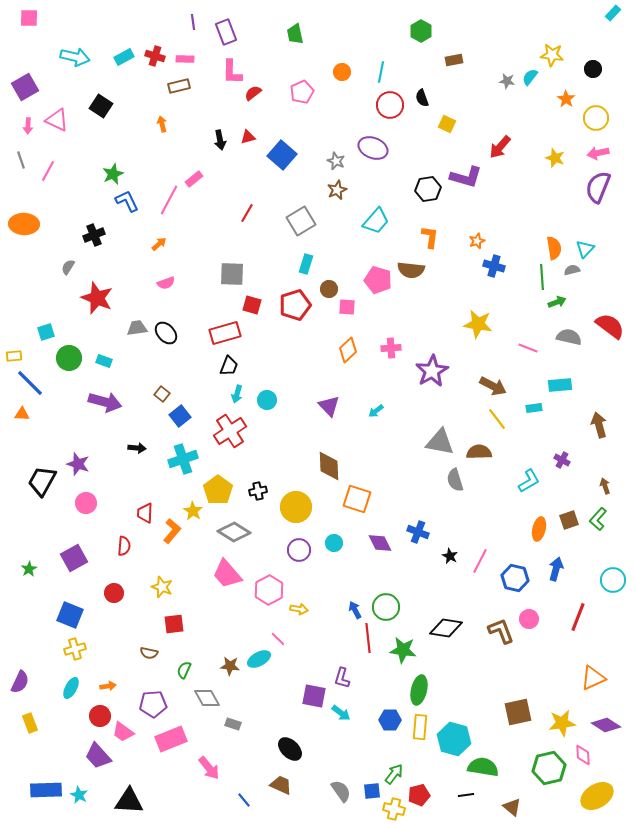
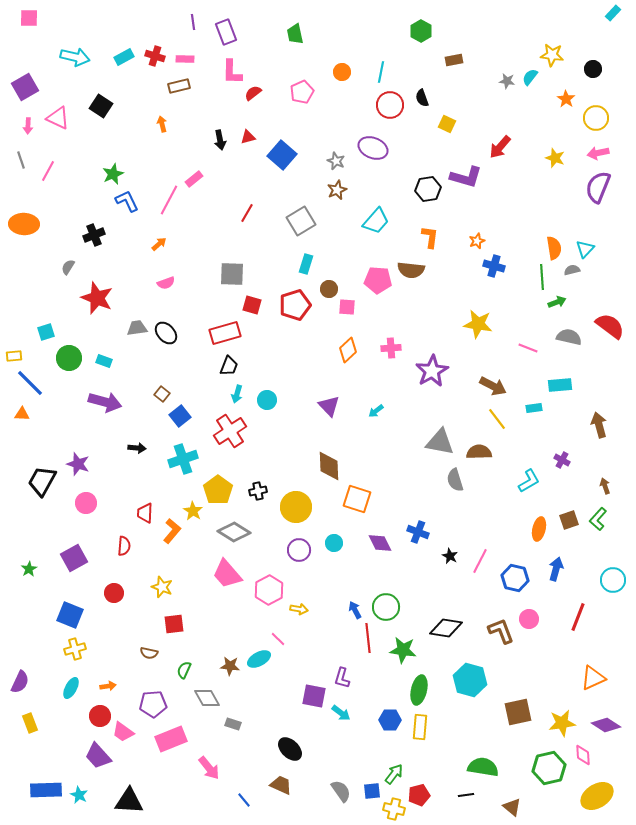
pink triangle at (57, 120): moved 1 px right, 2 px up
pink pentagon at (378, 280): rotated 12 degrees counterclockwise
cyan hexagon at (454, 739): moved 16 px right, 59 px up
